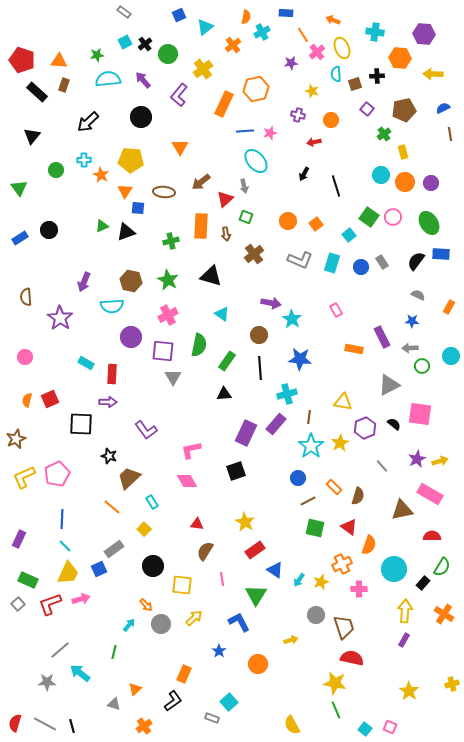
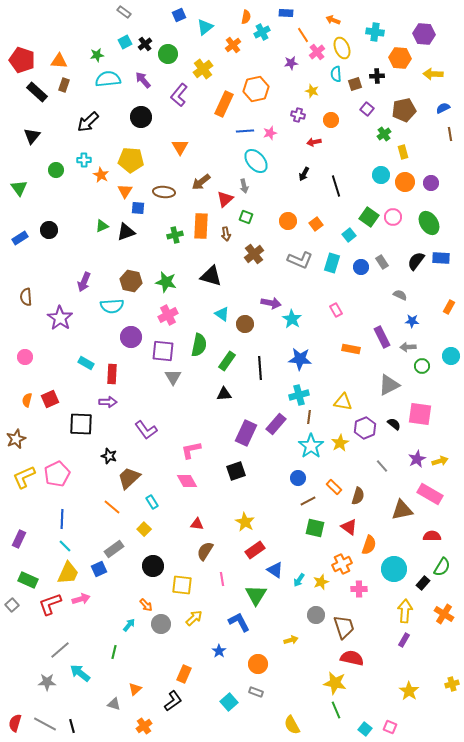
green cross at (171, 241): moved 4 px right, 6 px up
blue rectangle at (441, 254): moved 4 px down
green star at (168, 280): moved 2 px left, 2 px down; rotated 15 degrees counterclockwise
gray semicircle at (418, 295): moved 18 px left
brown circle at (259, 335): moved 14 px left, 11 px up
gray arrow at (410, 348): moved 2 px left, 1 px up
orange rectangle at (354, 349): moved 3 px left
cyan cross at (287, 394): moved 12 px right, 1 px down
gray square at (18, 604): moved 6 px left, 1 px down
gray rectangle at (212, 718): moved 44 px right, 26 px up
